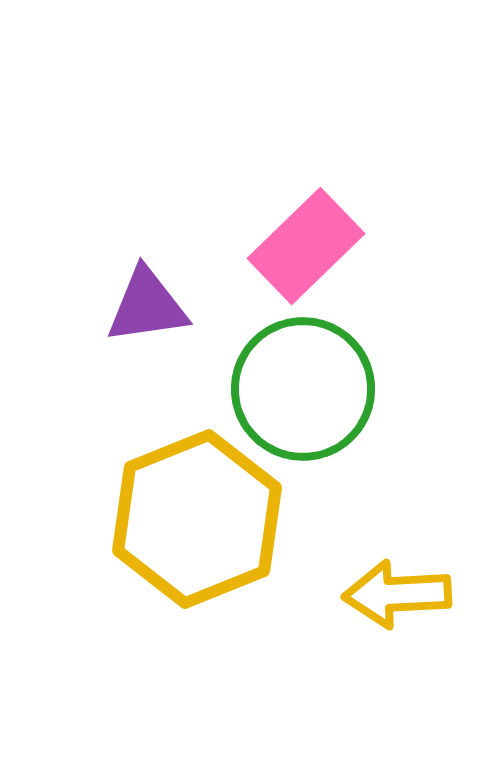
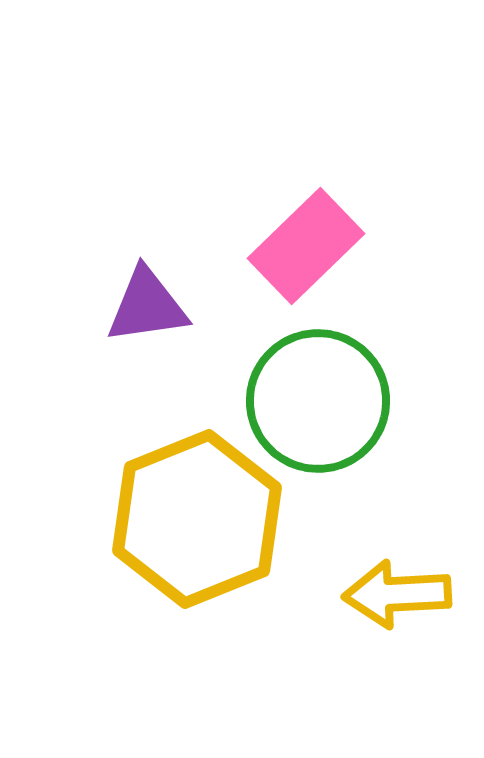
green circle: moved 15 px right, 12 px down
